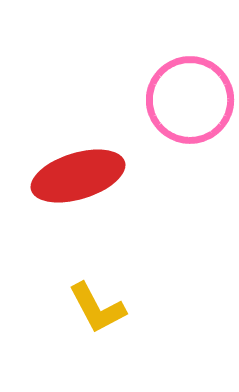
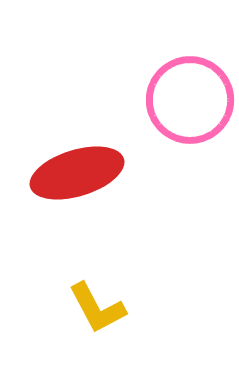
red ellipse: moved 1 px left, 3 px up
